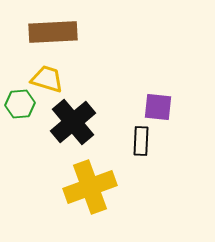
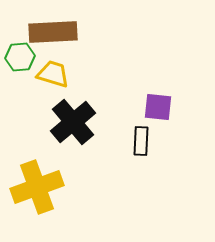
yellow trapezoid: moved 6 px right, 5 px up
green hexagon: moved 47 px up
yellow cross: moved 53 px left
